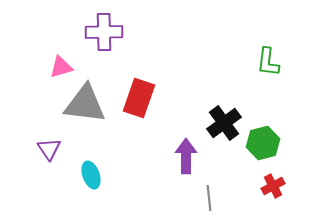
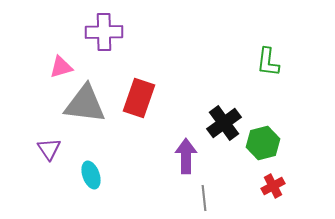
gray line: moved 5 px left
